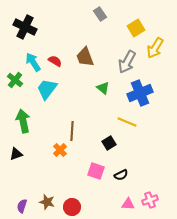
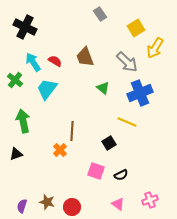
gray arrow: rotated 75 degrees counterclockwise
pink triangle: moved 10 px left; rotated 32 degrees clockwise
